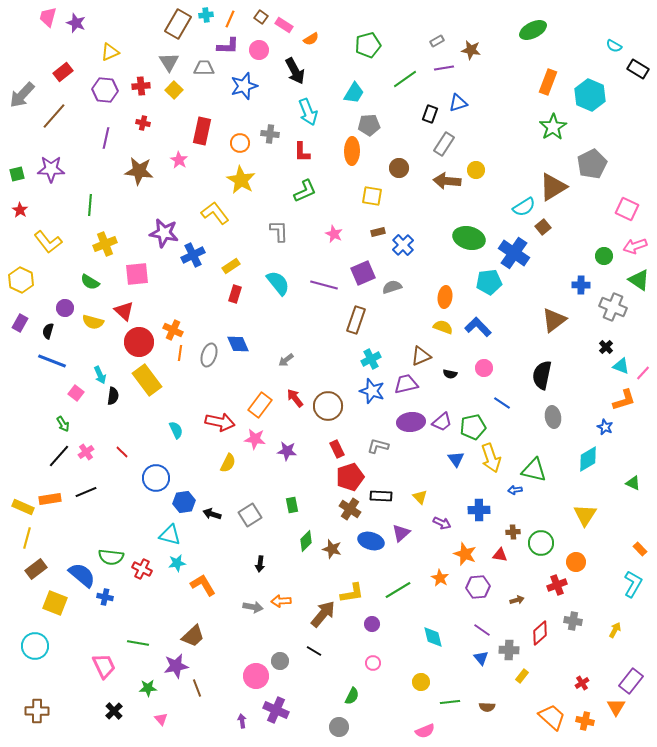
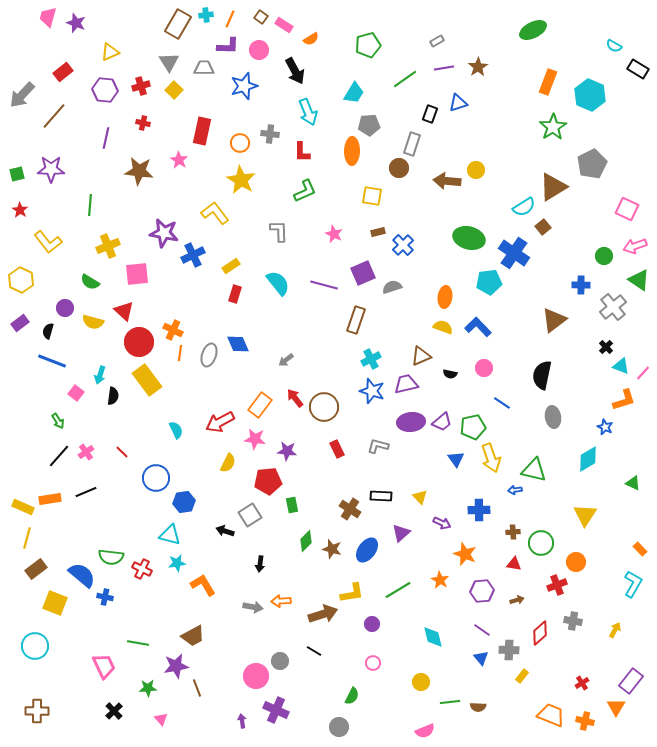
brown star at (471, 50): moved 7 px right, 17 px down; rotated 30 degrees clockwise
red cross at (141, 86): rotated 12 degrees counterclockwise
gray rectangle at (444, 144): moved 32 px left; rotated 15 degrees counterclockwise
yellow cross at (105, 244): moved 3 px right, 2 px down
gray cross at (613, 307): rotated 28 degrees clockwise
purple rectangle at (20, 323): rotated 24 degrees clockwise
cyan arrow at (100, 375): rotated 42 degrees clockwise
brown circle at (328, 406): moved 4 px left, 1 px down
red arrow at (220, 422): rotated 140 degrees clockwise
green arrow at (63, 424): moved 5 px left, 3 px up
red pentagon at (350, 477): moved 82 px left, 4 px down; rotated 12 degrees clockwise
black arrow at (212, 514): moved 13 px right, 17 px down
blue ellipse at (371, 541): moved 4 px left, 9 px down; rotated 70 degrees counterclockwise
red triangle at (500, 555): moved 14 px right, 9 px down
orange star at (440, 578): moved 2 px down
purple hexagon at (478, 587): moved 4 px right, 4 px down
brown arrow at (323, 614): rotated 32 degrees clockwise
brown trapezoid at (193, 636): rotated 15 degrees clockwise
brown semicircle at (487, 707): moved 9 px left
orange trapezoid at (552, 717): moved 1 px left, 2 px up; rotated 20 degrees counterclockwise
